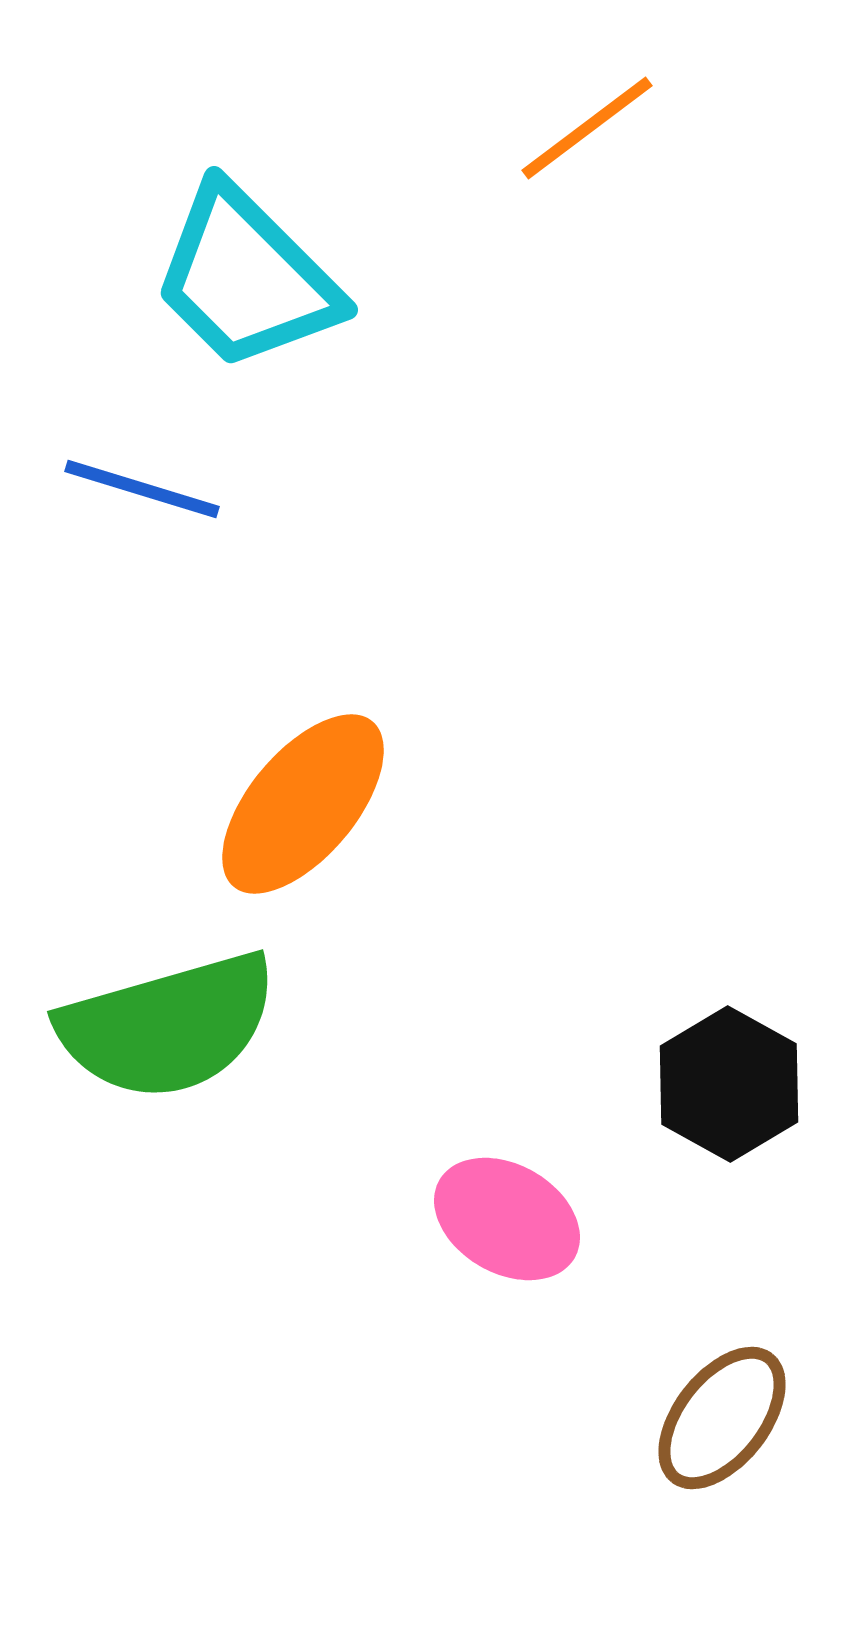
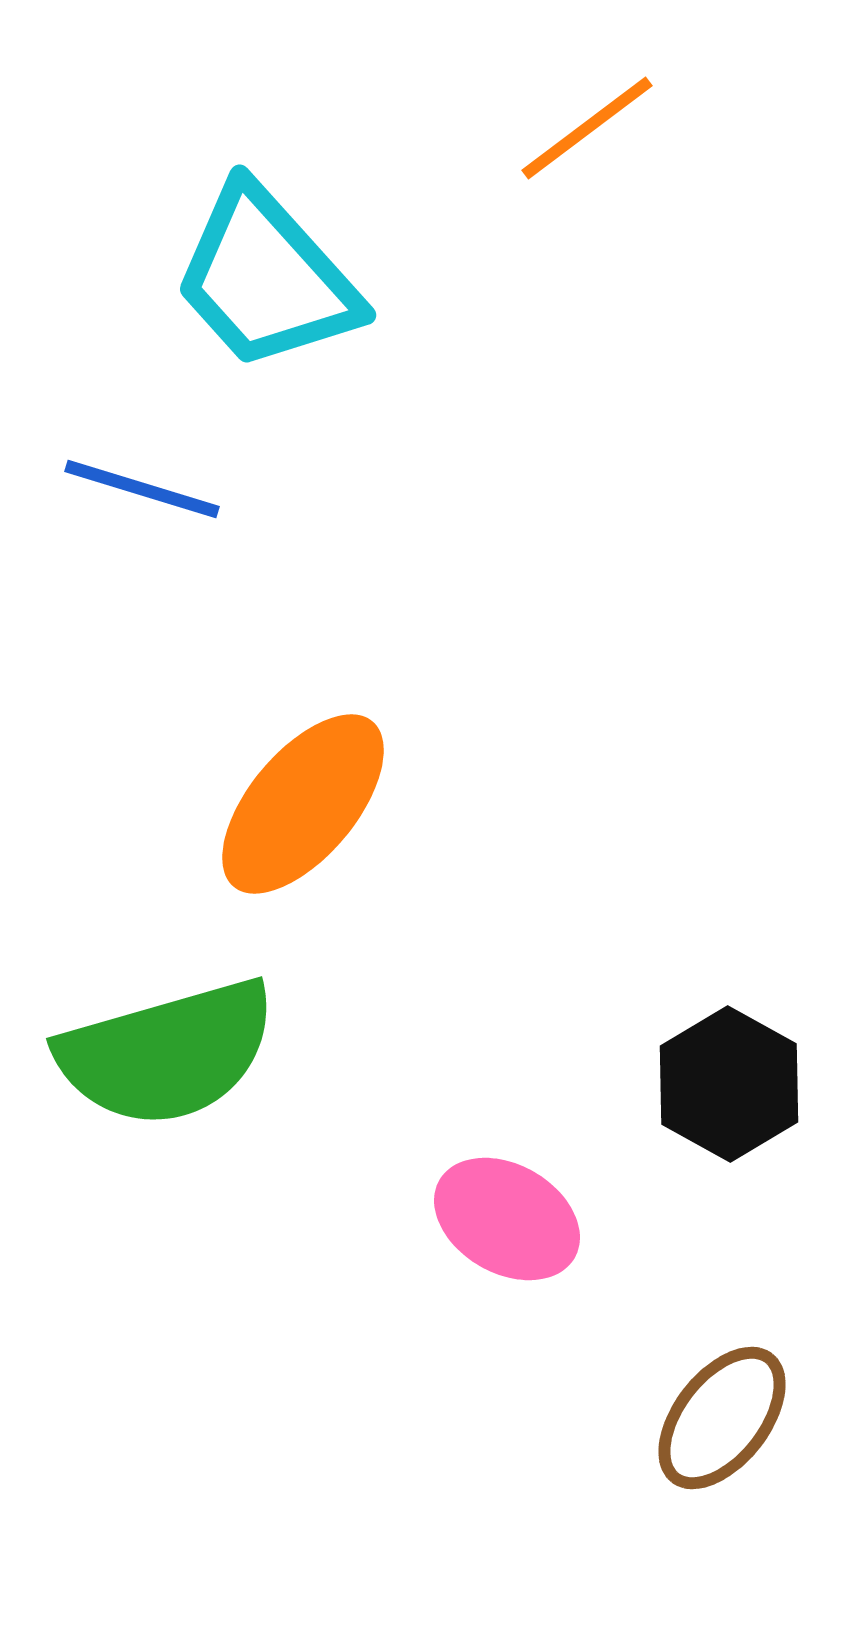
cyan trapezoid: moved 20 px right; rotated 3 degrees clockwise
green semicircle: moved 1 px left, 27 px down
